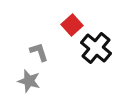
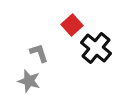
gray L-shape: moved 1 px down
